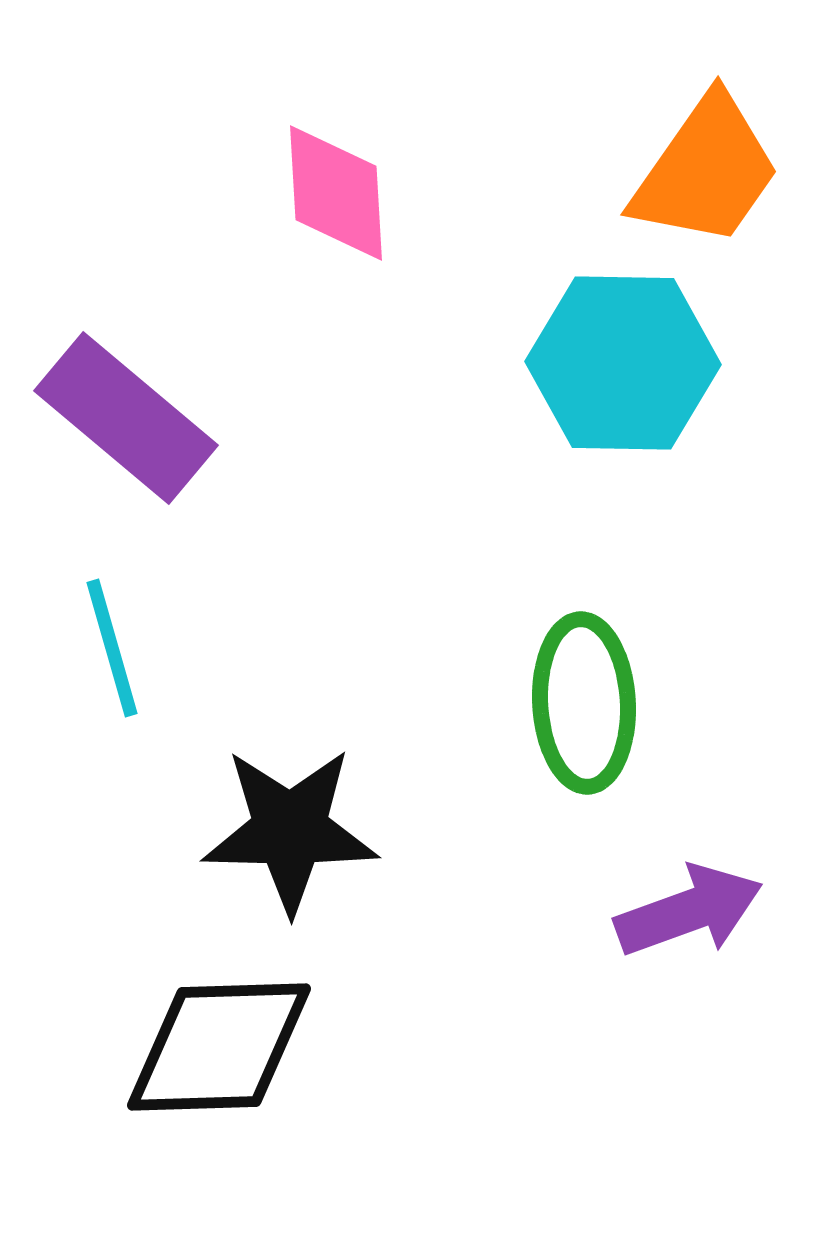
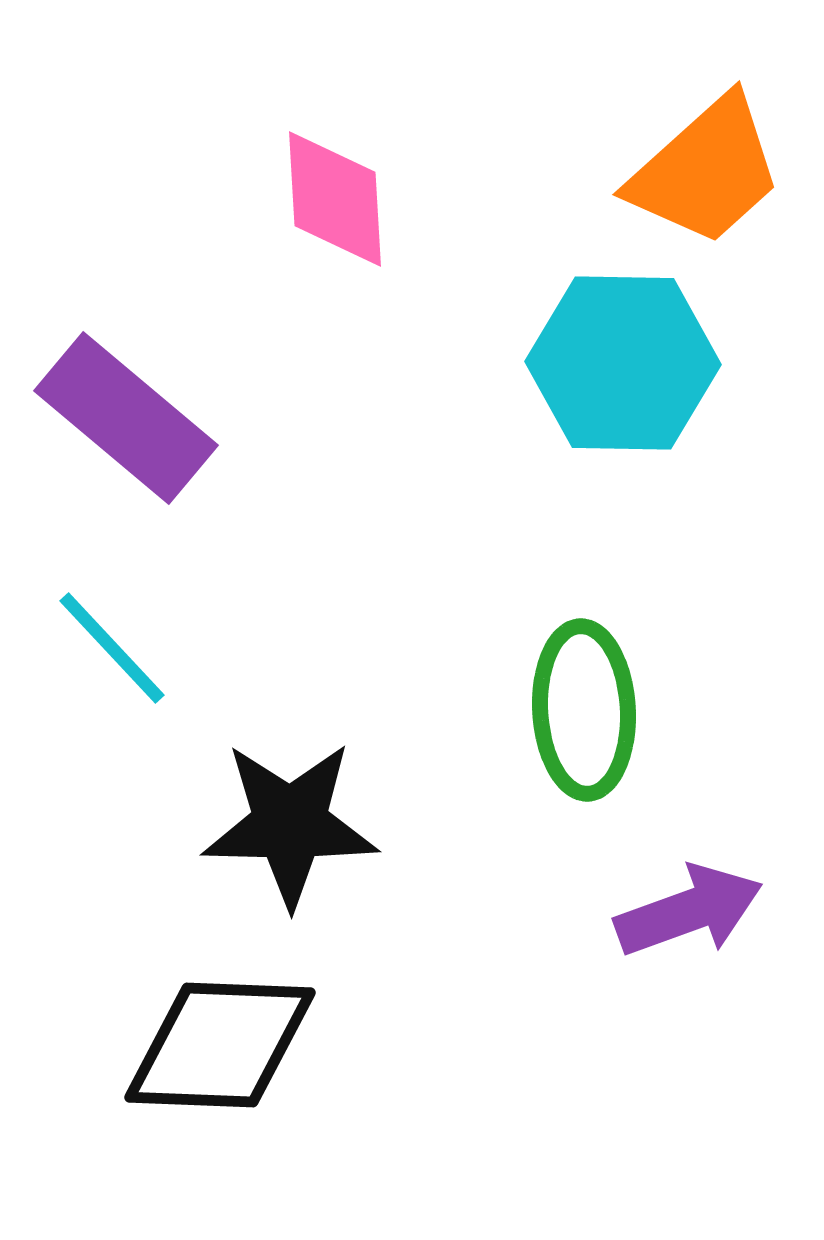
orange trapezoid: rotated 13 degrees clockwise
pink diamond: moved 1 px left, 6 px down
cyan line: rotated 27 degrees counterclockwise
green ellipse: moved 7 px down
black star: moved 6 px up
black diamond: moved 1 px right, 2 px up; rotated 4 degrees clockwise
